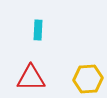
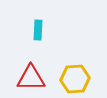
yellow hexagon: moved 13 px left
